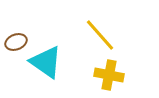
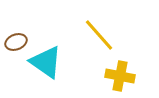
yellow line: moved 1 px left
yellow cross: moved 11 px right, 1 px down
